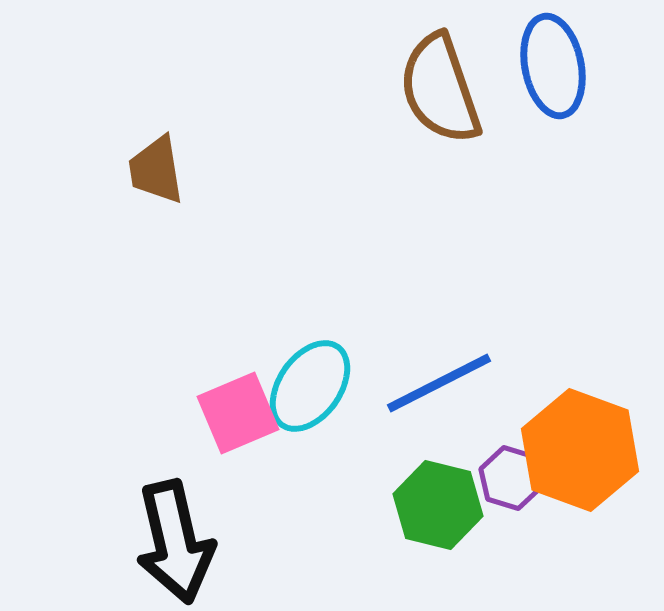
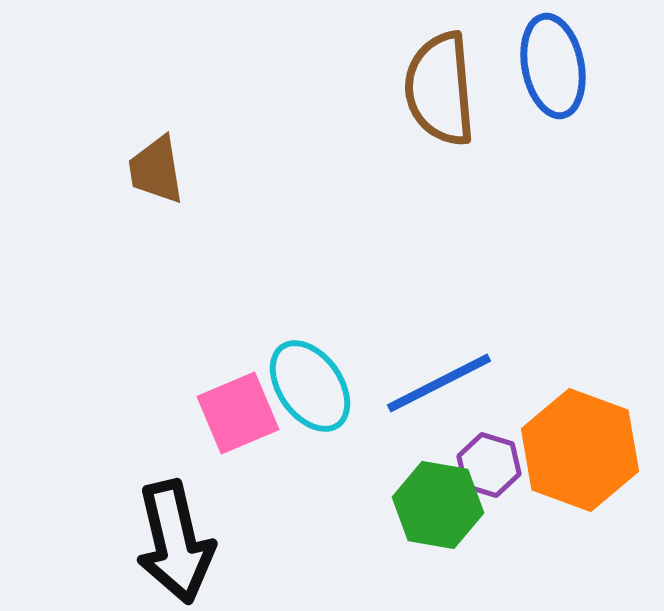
brown semicircle: rotated 14 degrees clockwise
cyan ellipse: rotated 70 degrees counterclockwise
purple hexagon: moved 22 px left, 13 px up
green hexagon: rotated 4 degrees counterclockwise
